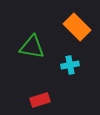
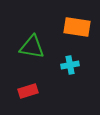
orange rectangle: rotated 36 degrees counterclockwise
red rectangle: moved 12 px left, 9 px up
